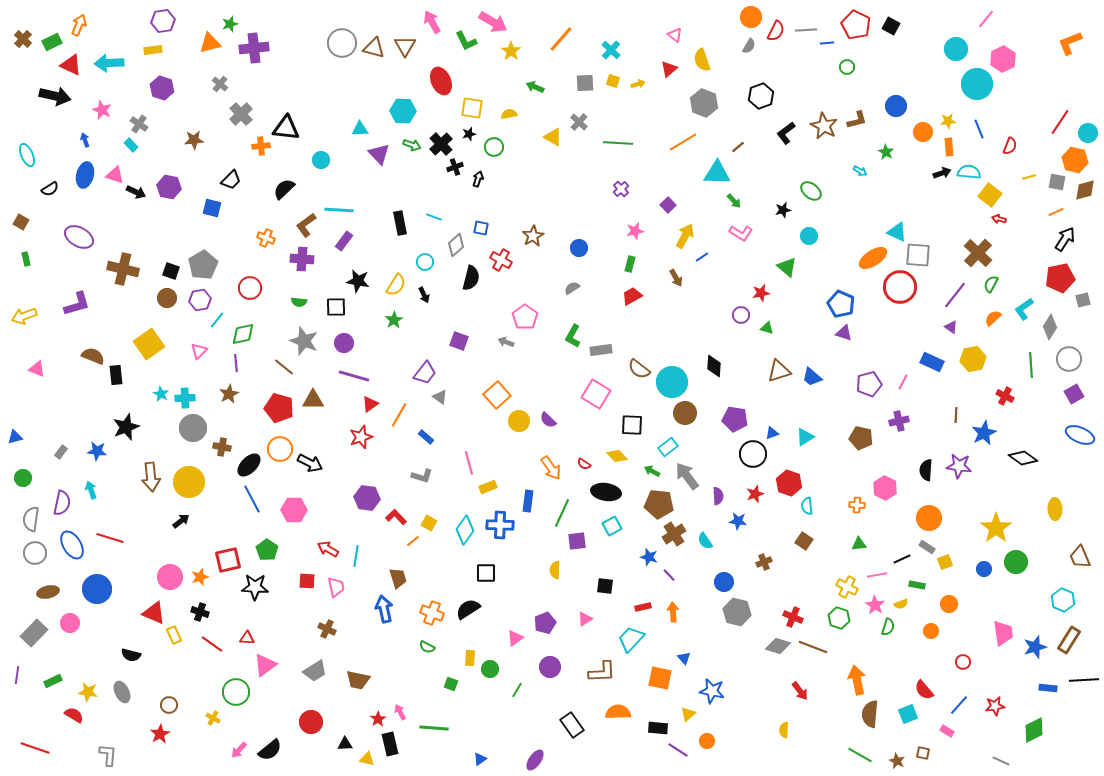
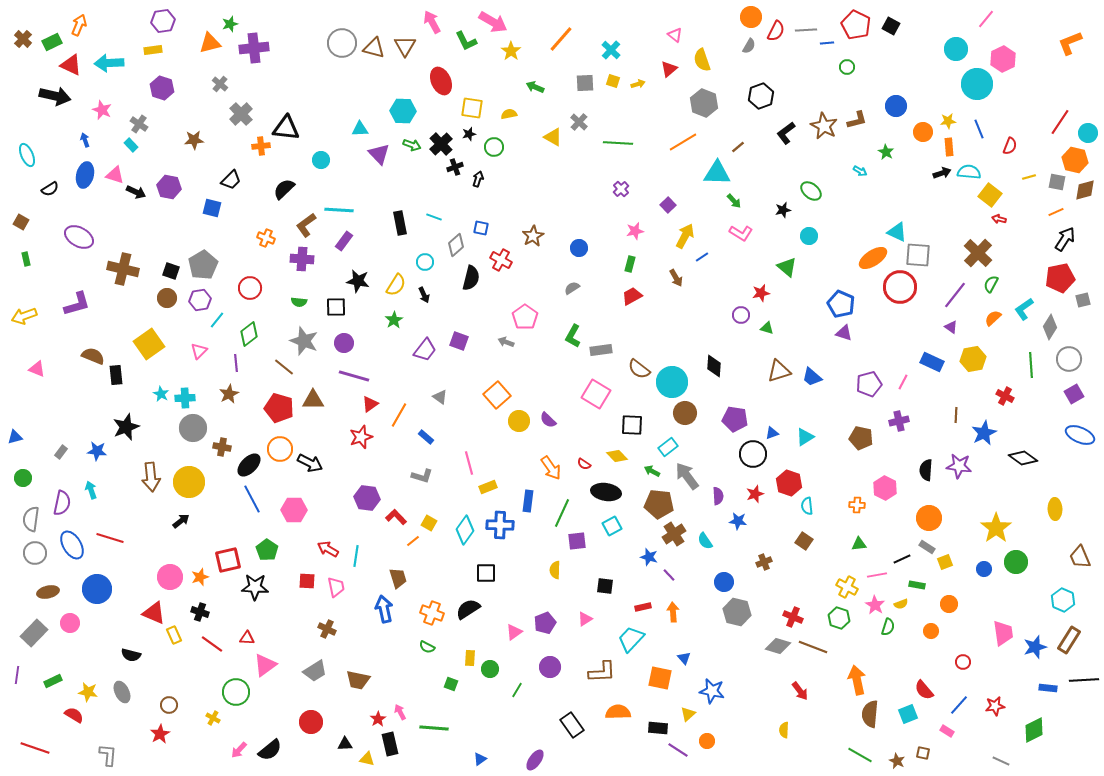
green diamond at (243, 334): moved 6 px right; rotated 25 degrees counterclockwise
purple trapezoid at (425, 373): moved 23 px up
pink triangle at (515, 638): moved 1 px left, 6 px up
